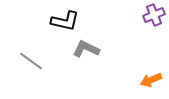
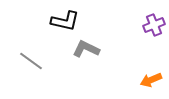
purple cross: moved 10 px down
